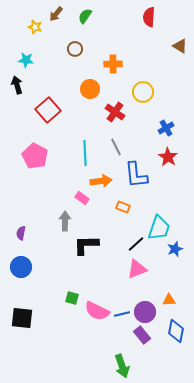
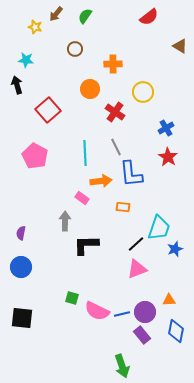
red semicircle: rotated 132 degrees counterclockwise
blue L-shape: moved 5 px left, 1 px up
orange rectangle: rotated 16 degrees counterclockwise
